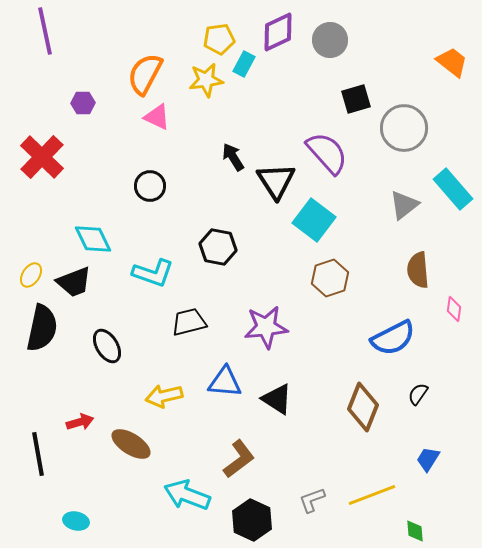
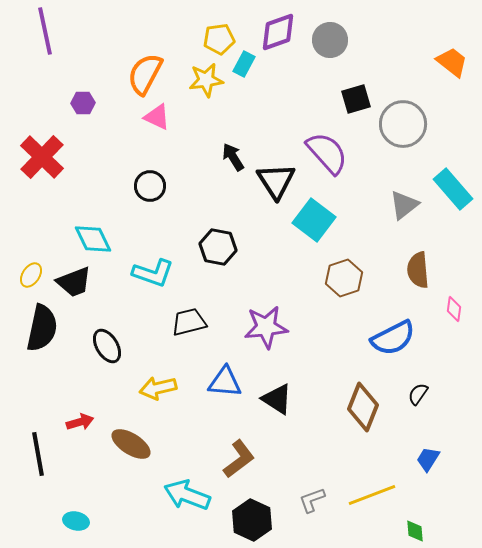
purple diamond at (278, 32): rotated 6 degrees clockwise
gray circle at (404, 128): moved 1 px left, 4 px up
brown hexagon at (330, 278): moved 14 px right
yellow arrow at (164, 396): moved 6 px left, 8 px up
